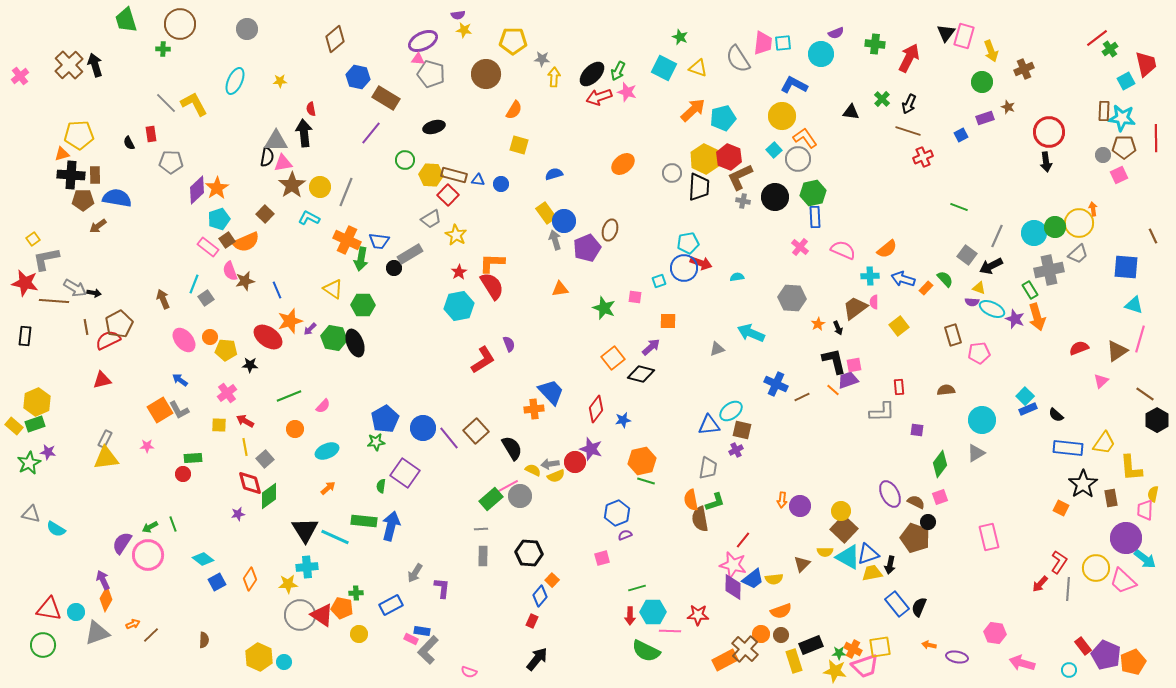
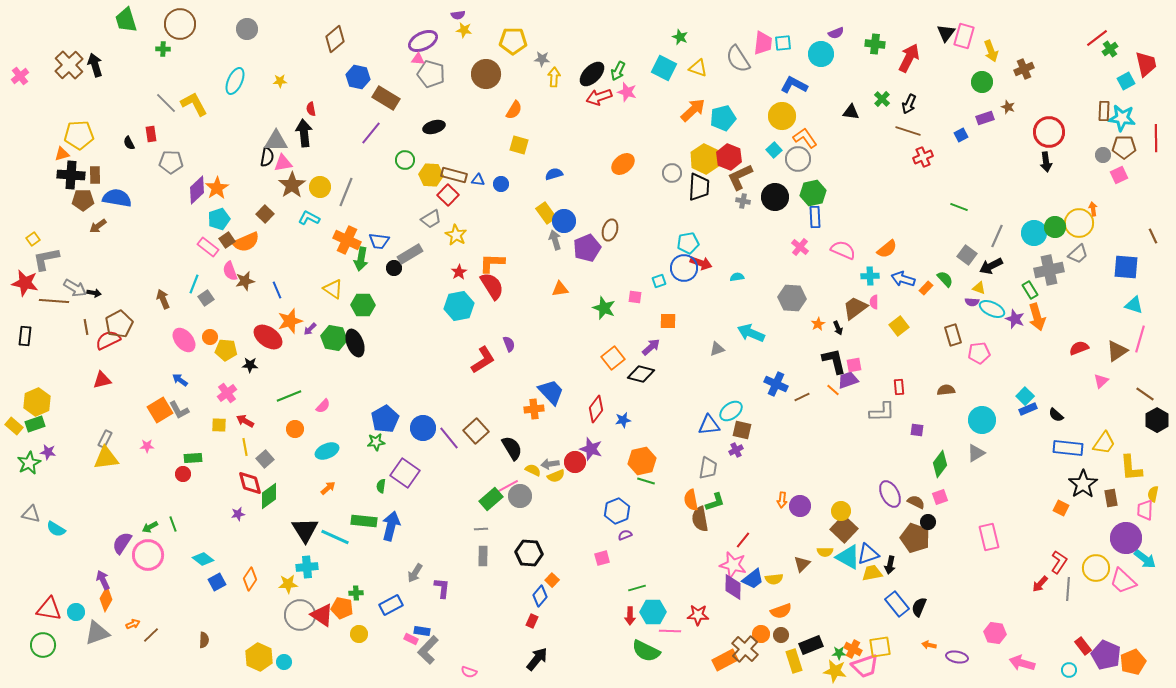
blue hexagon at (617, 513): moved 2 px up
